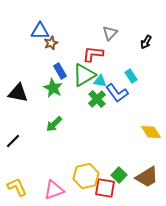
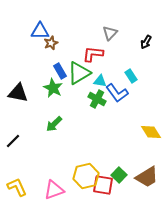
green triangle: moved 5 px left, 2 px up
green cross: rotated 18 degrees counterclockwise
red square: moved 2 px left, 3 px up
